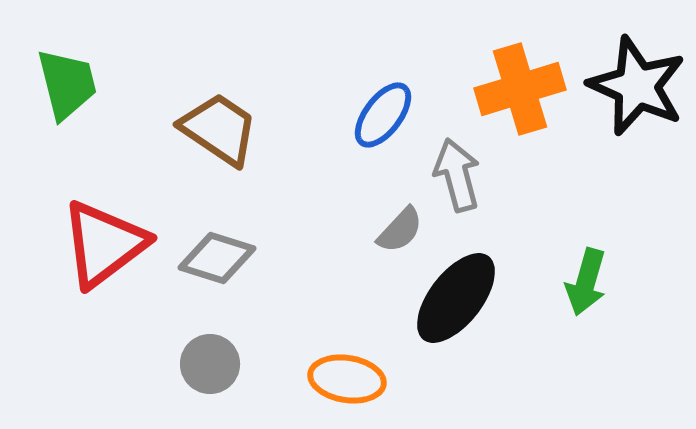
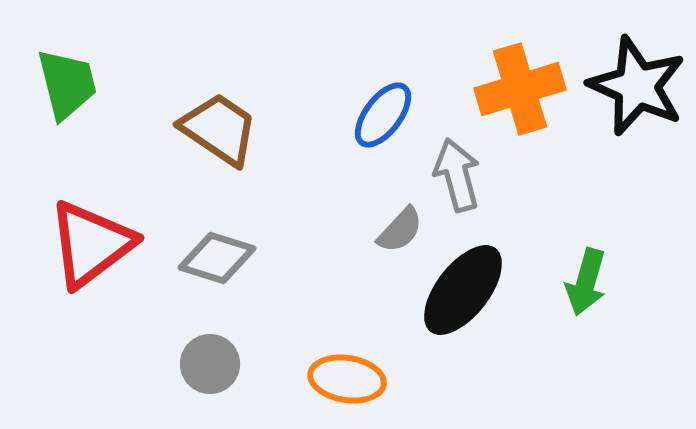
red triangle: moved 13 px left
black ellipse: moved 7 px right, 8 px up
